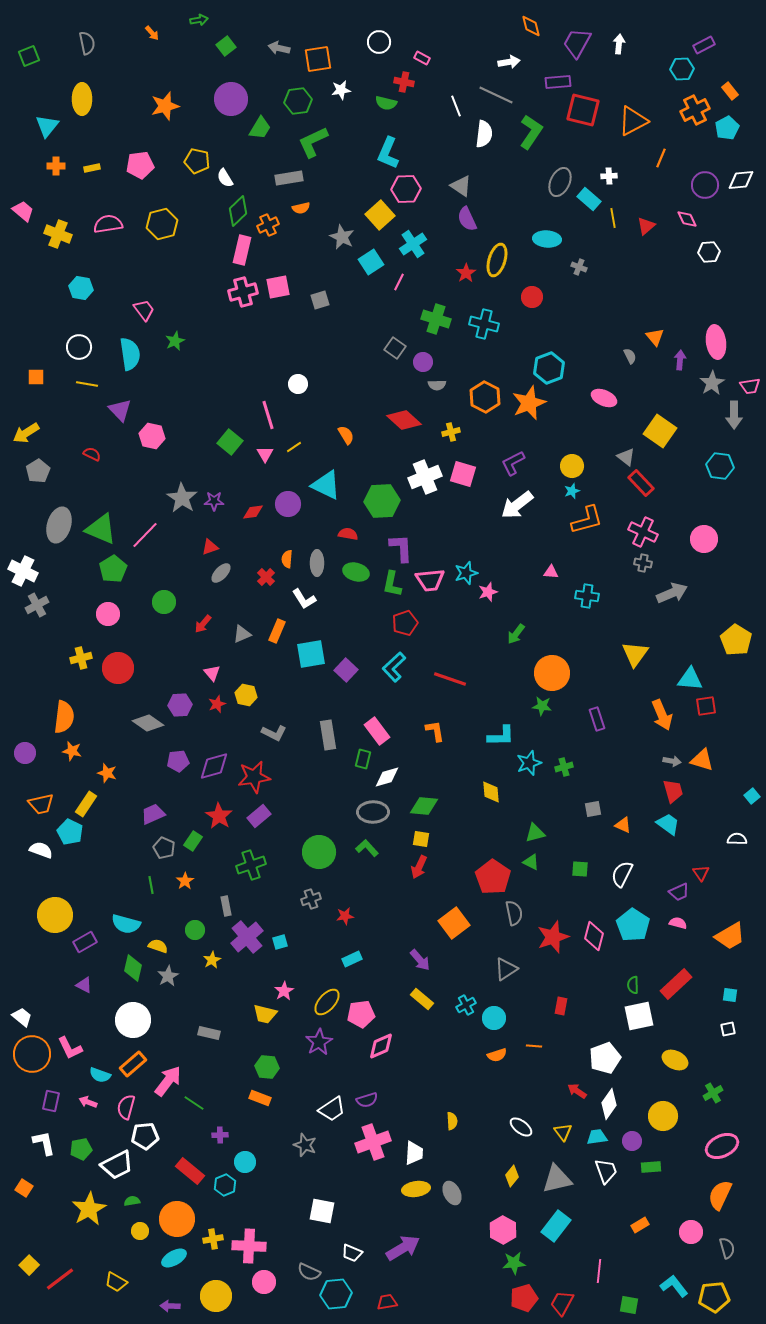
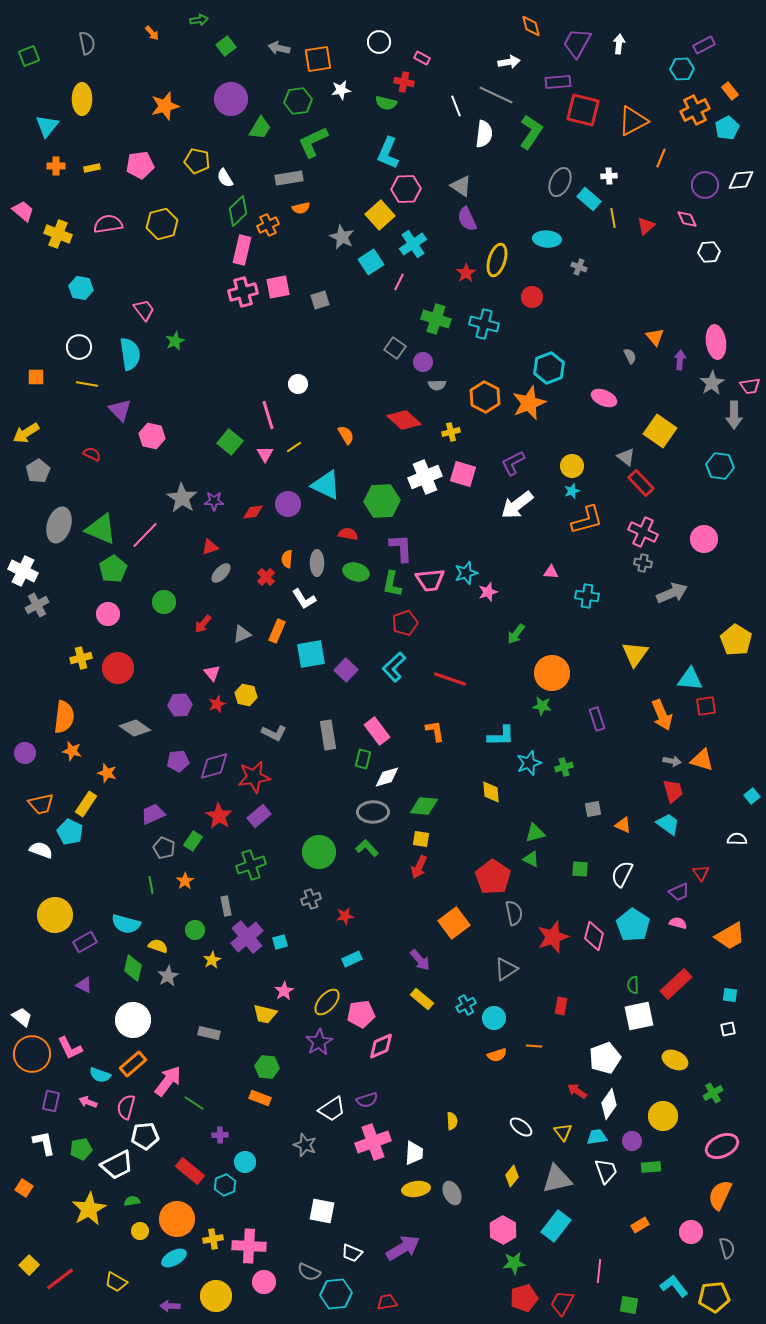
gray diamond at (148, 723): moved 13 px left, 5 px down
green triangle at (531, 862): moved 3 px up
